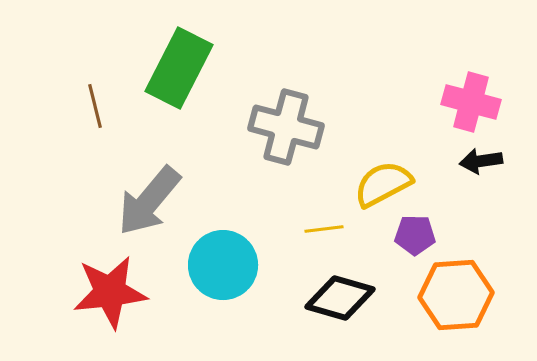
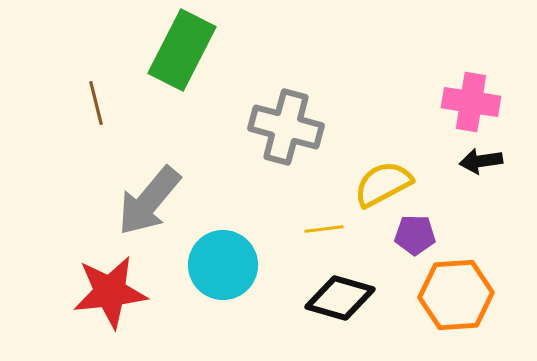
green rectangle: moved 3 px right, 18 px up
pink cross: rotated 6 degrees counterclockwise
brown line: moved 1 px right, 3 px up
